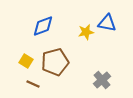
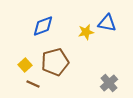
yellow square: moved 1 px left, 4 px down; rotated 16 degrees clockwise
gray cross: moved 7 px right, 3 px down
